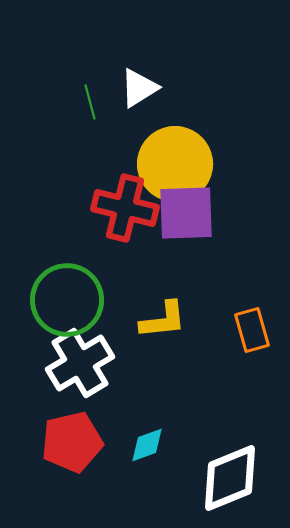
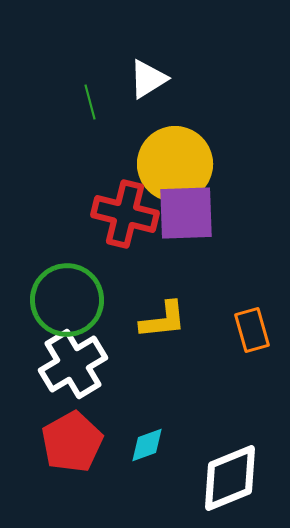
white triangle: moved 9 px right, 9 px up
red cross: moved 6 px down
white cross: moved 7 px left, 1 px down
red pentagon: rotated 16 degrees counterclockwise
